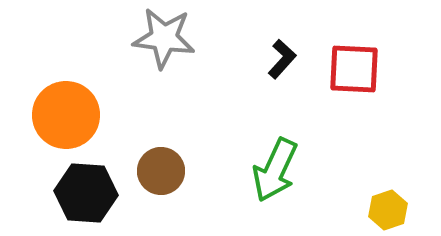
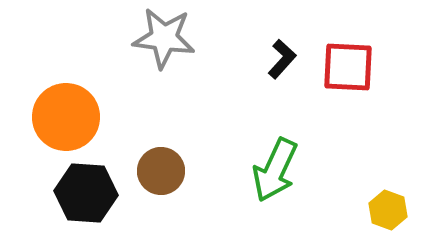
red square: moved 6 px left, 2 px up
orange circle: moved 2 px down
yellow hexagon: rotated 21 degrees counterclockwise
